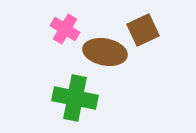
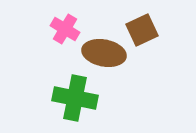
brown square: moved 1 px left
brown ellipse: moved 1 px left, 1 px down
